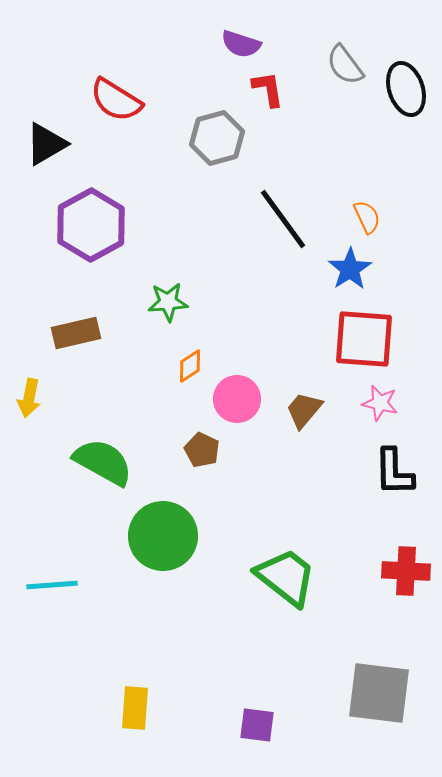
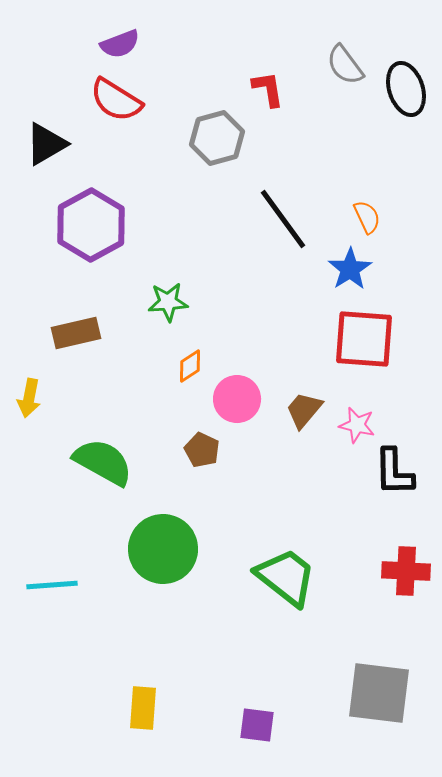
purple semicircle: moved 121 px left; rotated 39 degrees counterclockwise
pink star: moved 23 px left, 22 px down
green circle: moved 13 px down
yellow rectangle: moved 8 px right
